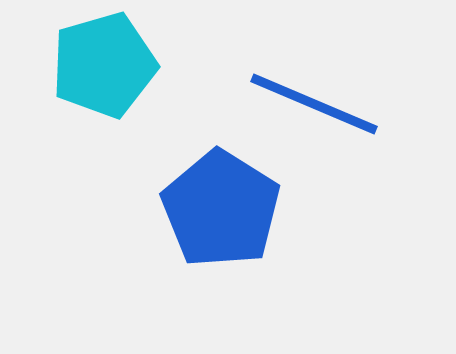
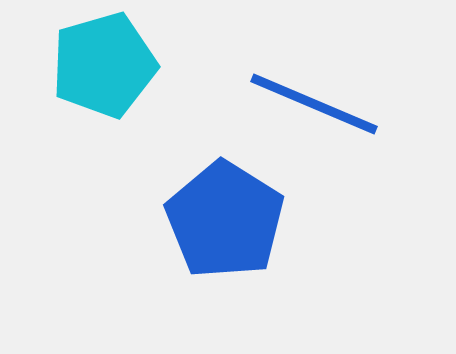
blue pentagon: moved 4 px right, 11 px down
